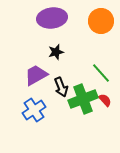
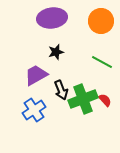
green line: moved 1 px right, 11 px up; rotated 20 degrees counterclockwise
black arrow: moved 3 px down
